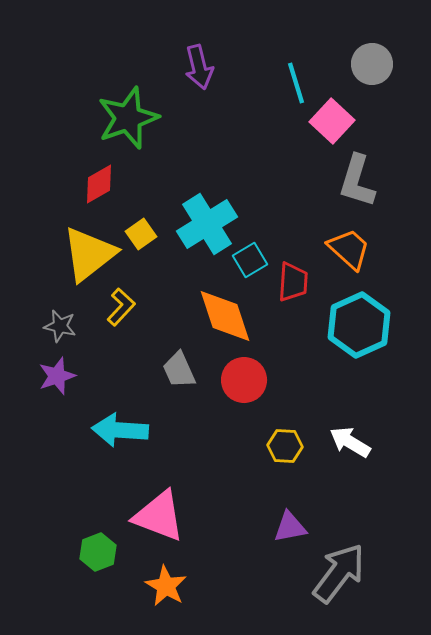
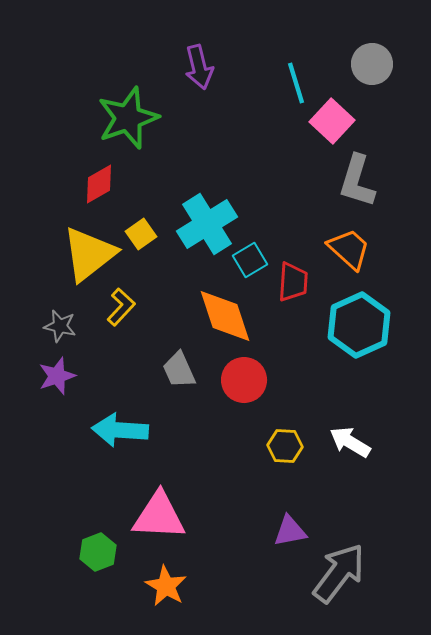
pink triangle: rotated 18 degrees counterclockwise
purple triangle: moved 4 px down
